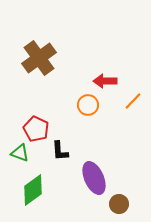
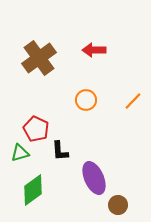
red arrow: moved 11 px left, 31 px up
orange circle: moved 2 px left, 5 px up
green triangle: rotated 36 degrees counterclockwise
brown circle: moved 1 px left, 1 px down
